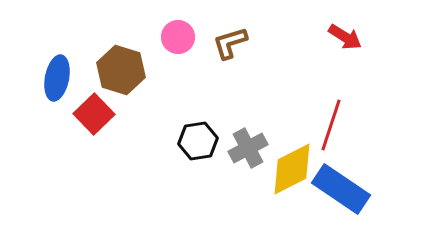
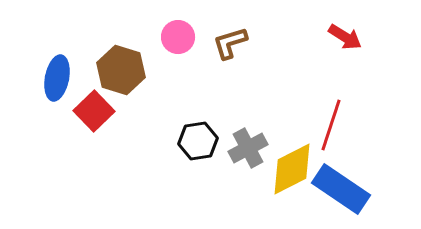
red square: moved 3 px up
